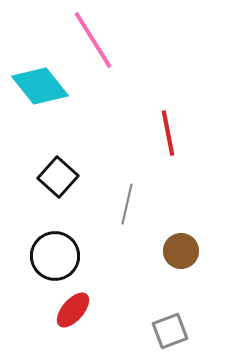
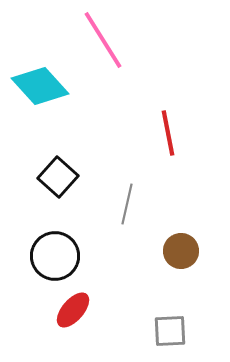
pink line: moved 10 px right
cyan diamond: rotated 4 degrees counterclockwise
gray square: rotated 18 degrees clockwise
